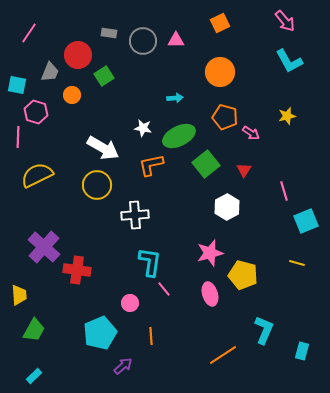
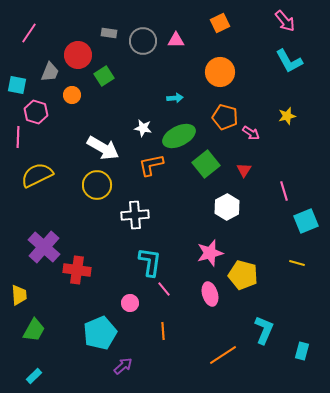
orange line at (151, 336): moved 12 px right, 5 px up
